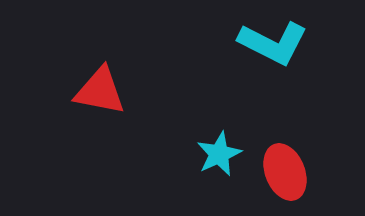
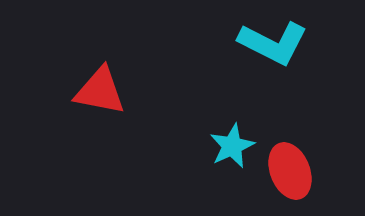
cyan star: moved 13 px right, 8 px up
red ellipse: moved 5 px right, 1 px up
